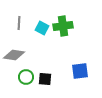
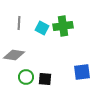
blue square: moved 2 px right, 1 px down
